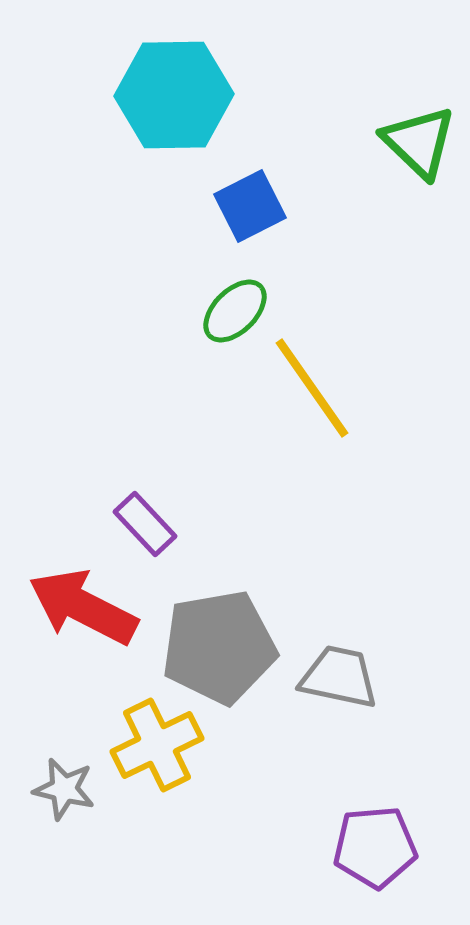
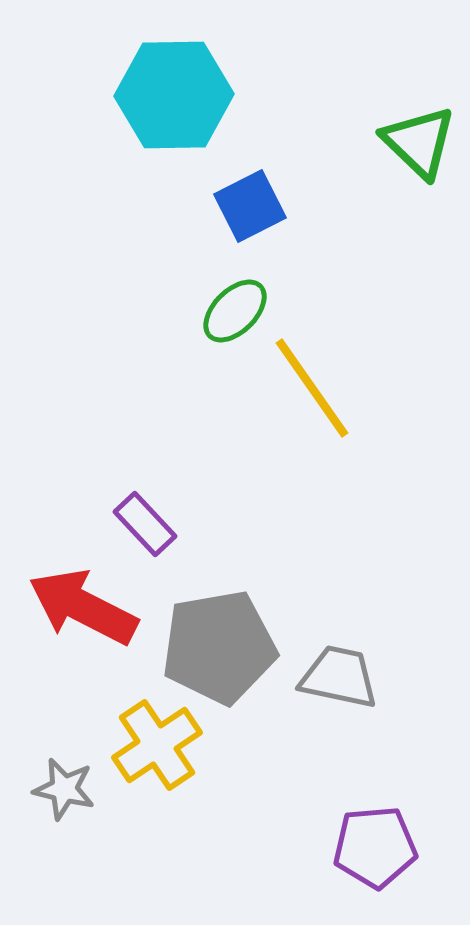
yellow cross: rotated 8 degrees counterclockwise
